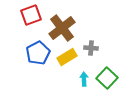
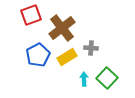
blue pentagon: moved 2 px down
